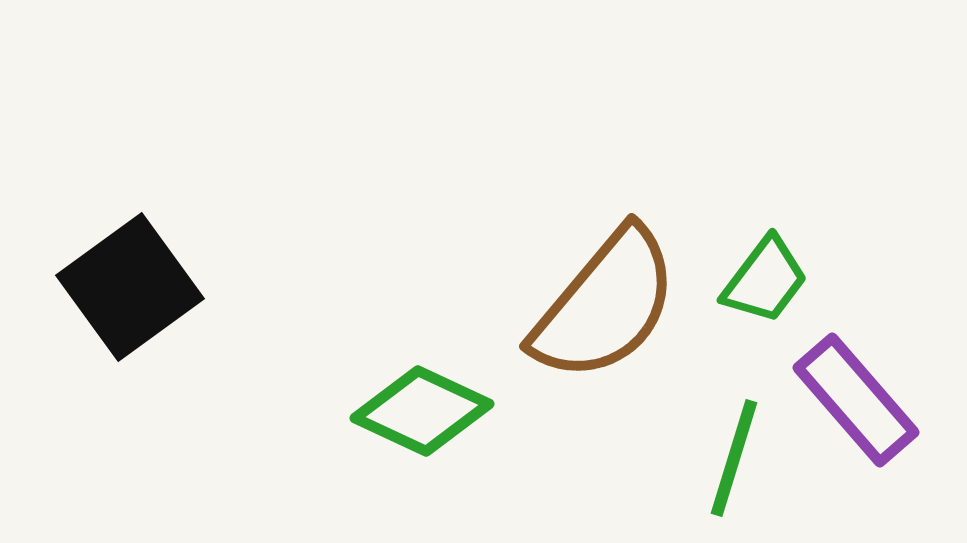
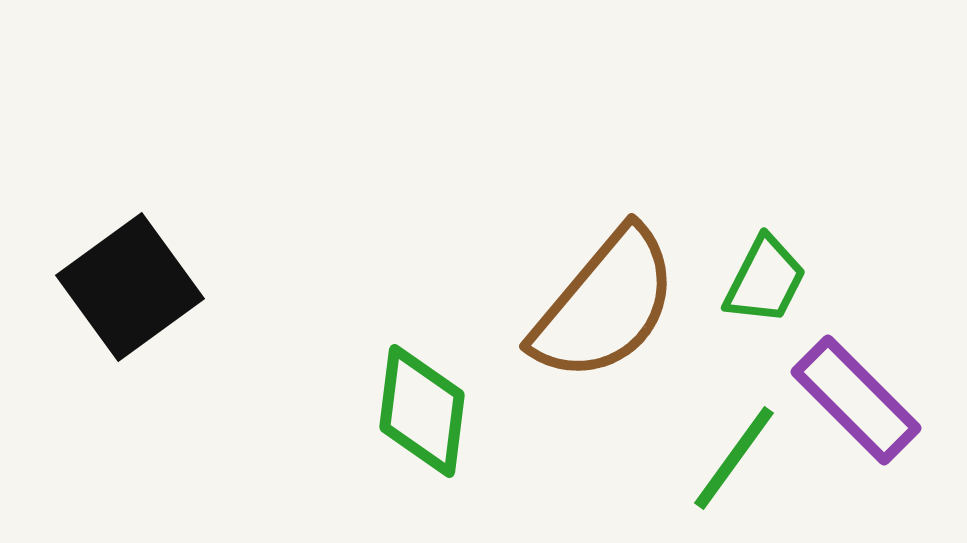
green trapezoid: rotated 10 degrees counterclockwise
purple rectangle: rotated 4 degrees counterclockwise
green diamond: rotated 72 degrees clockwise
green line: rotated 19 degrees clockwise
